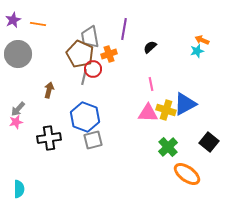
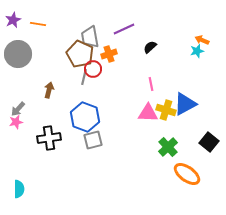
purple line: rotated 55 degrees clockwise
